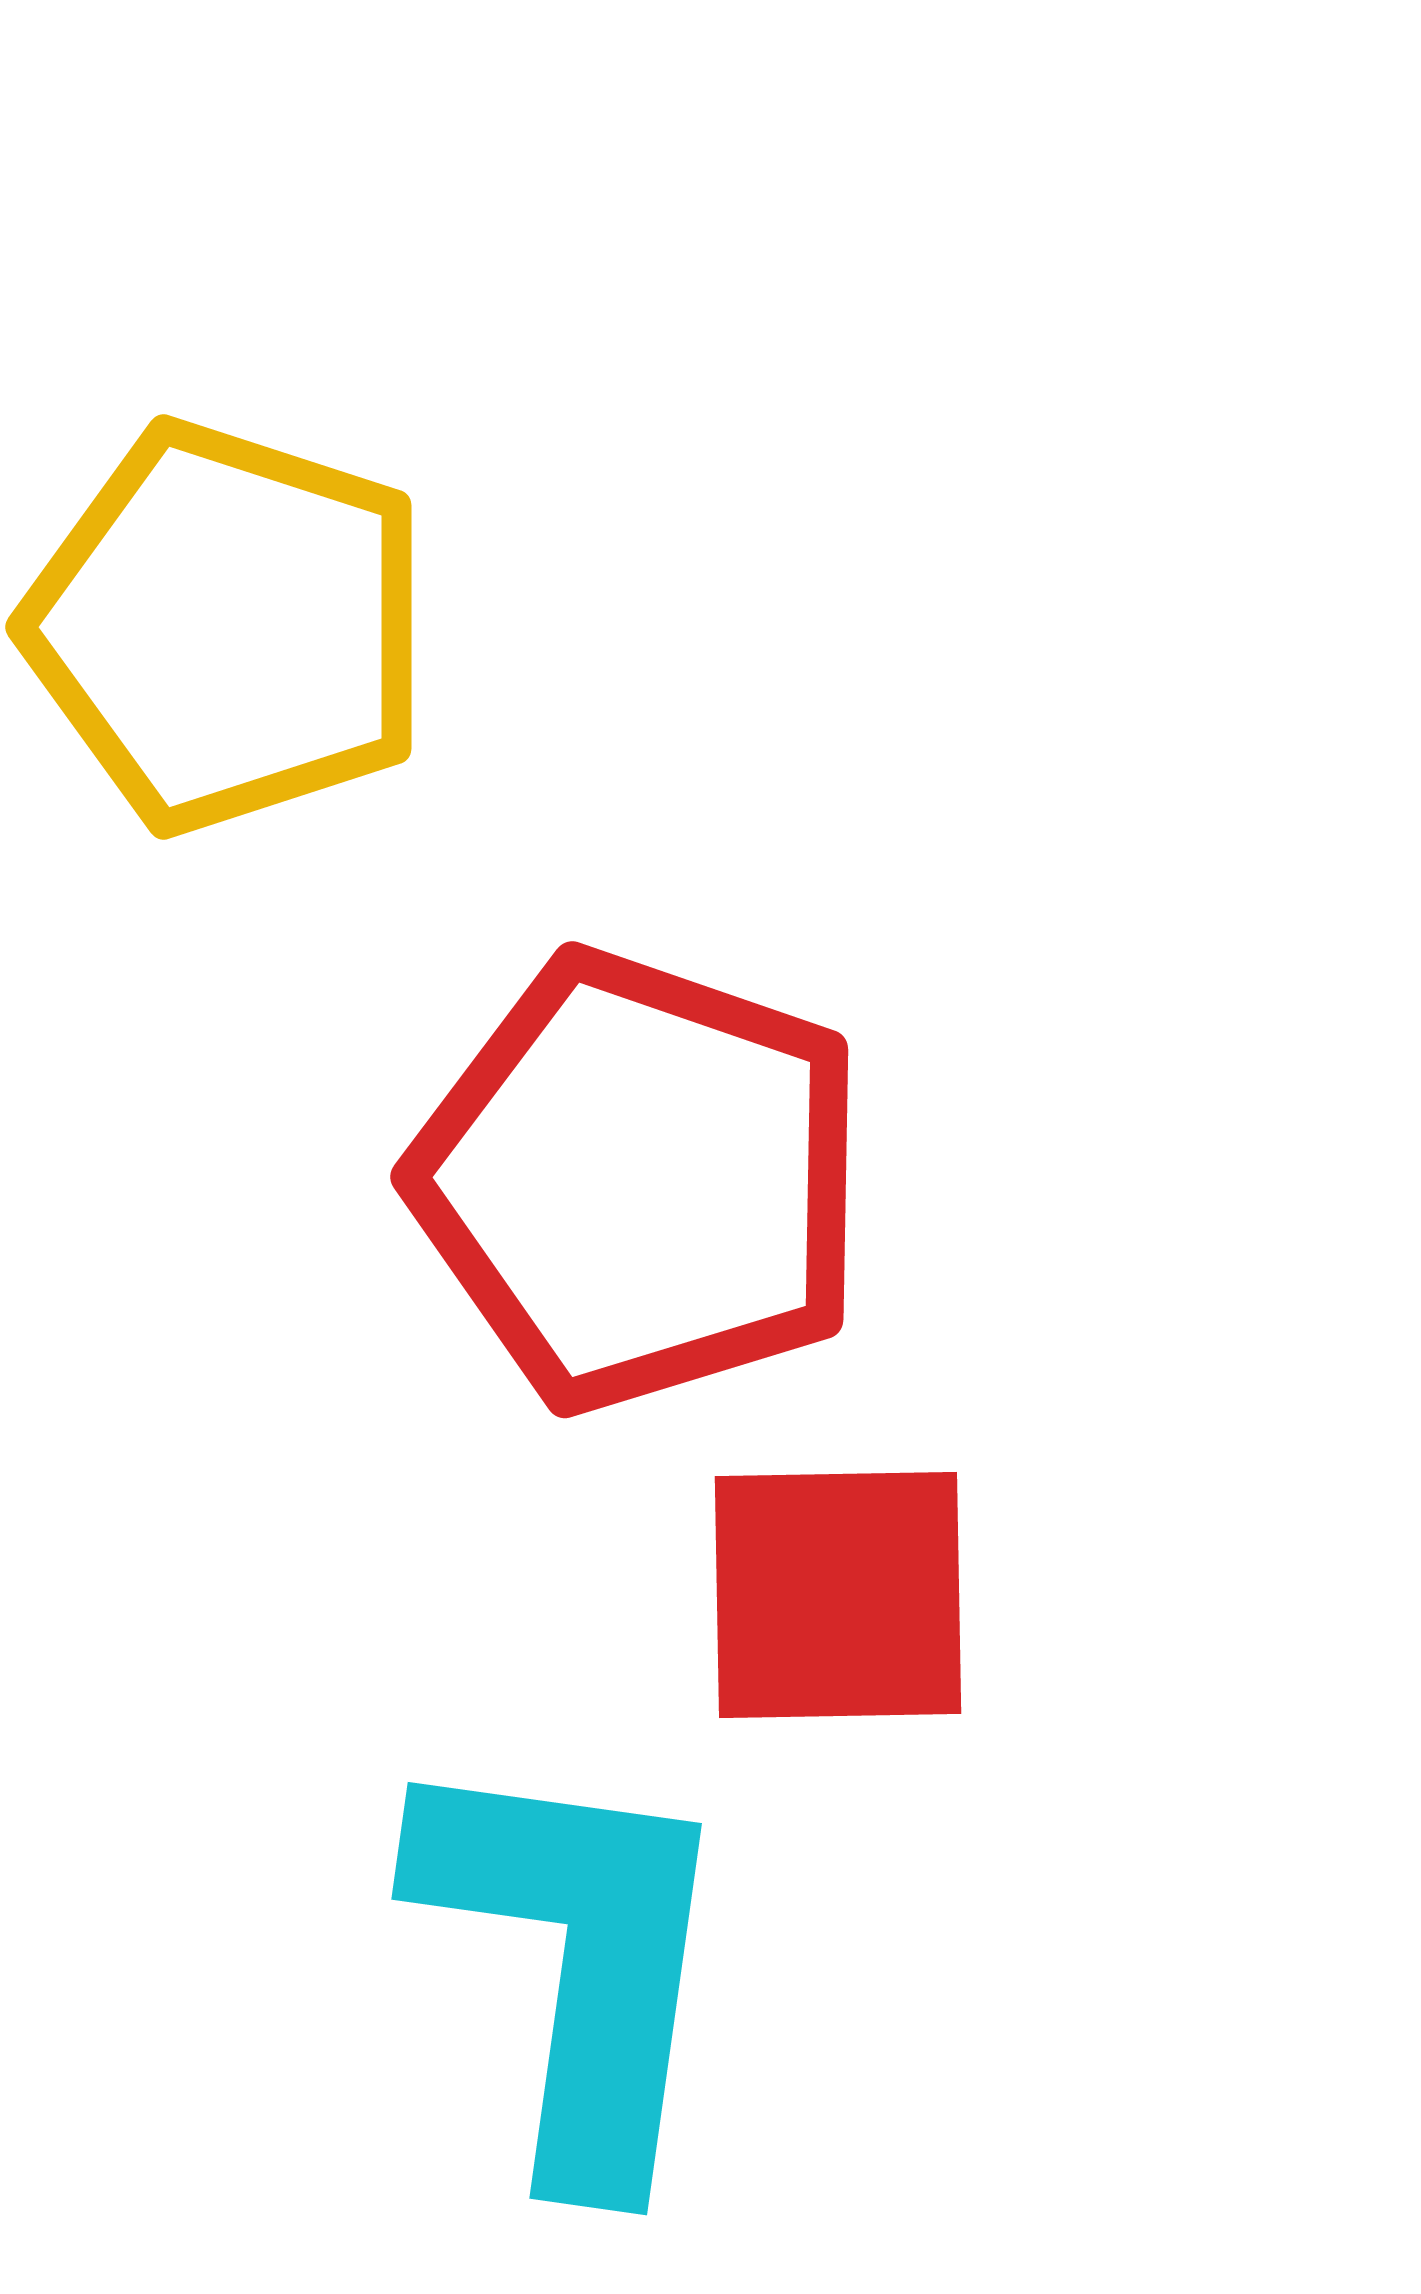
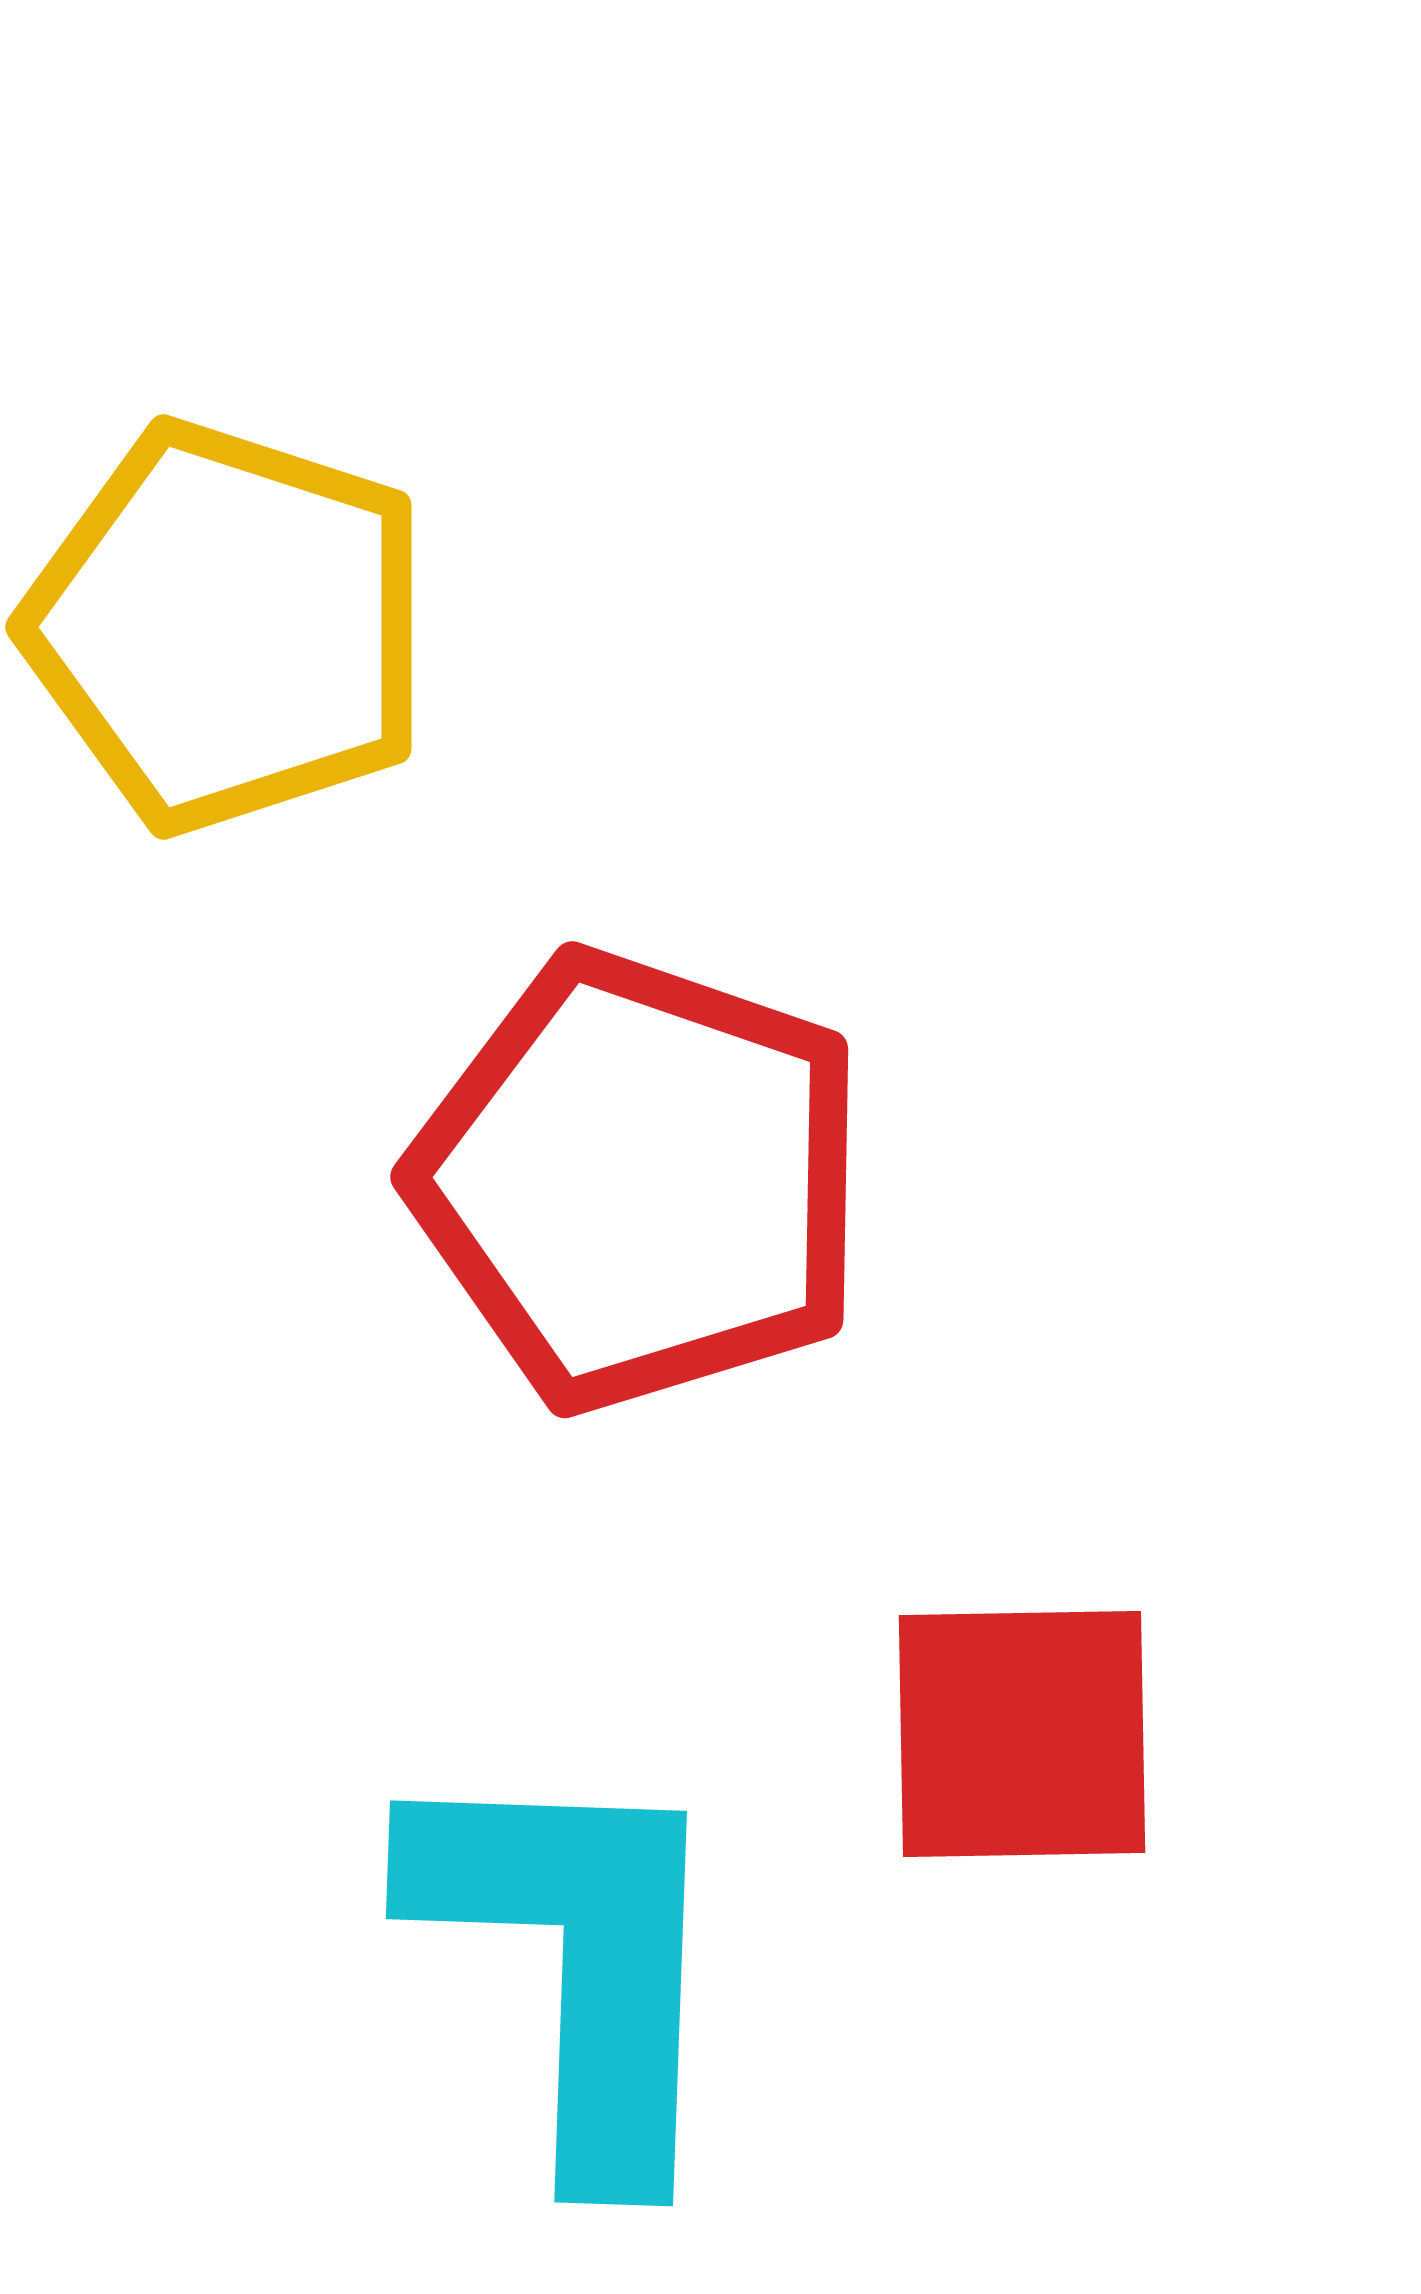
red square: moved 184 px right, 139 px down
cyan L-shape: rotated 6 degrees counterclockwise
